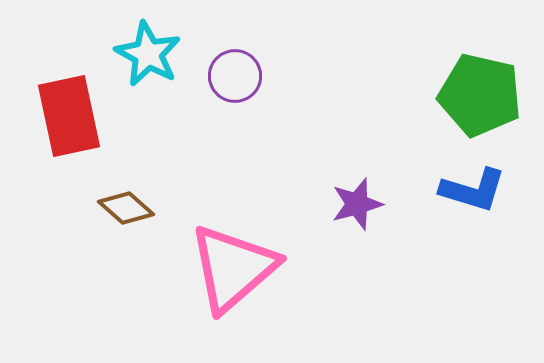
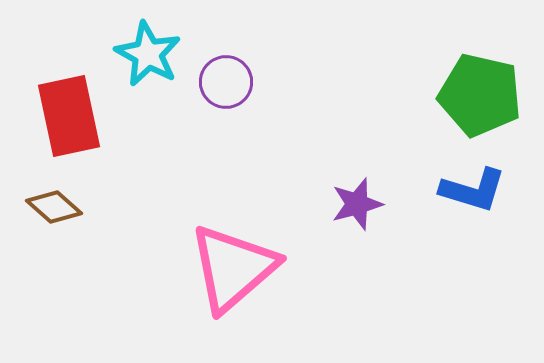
purple circle: moved 9 px left, 6 px down
brown diamond: moved 72 px left, 1 px up
